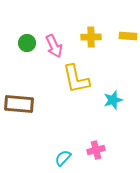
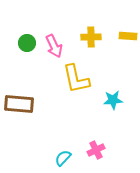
cyan star: rotated 12 degrees clockwise
pink cross: rotated 12 degrees counterclockwise
